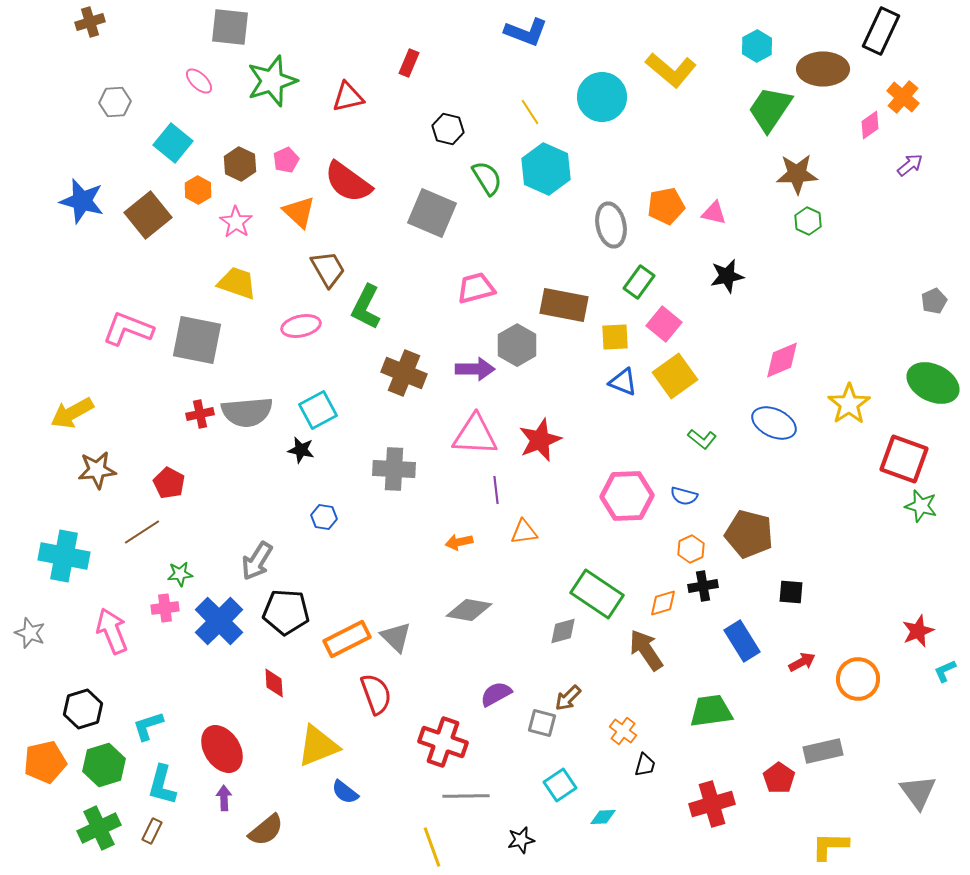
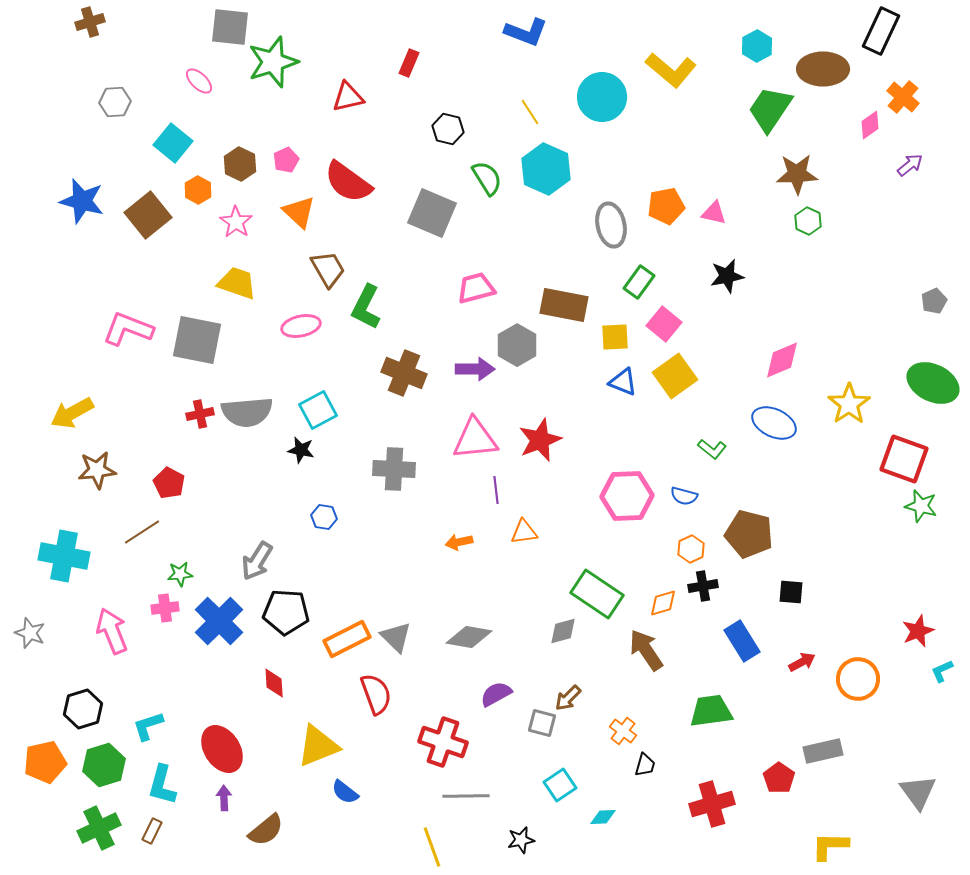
green star at (272, 81): moved 1 px right, 19 px up
pink triangle at (475, 435): moved 4 px down; rotated 9 degrees counterclockwise
green L-shape at (702, 439): moved 10 px right, 10 px down
gray diamond at (469, 610): moved 27 px down
cyan L-shape at (945, 671): moved 3 px left
